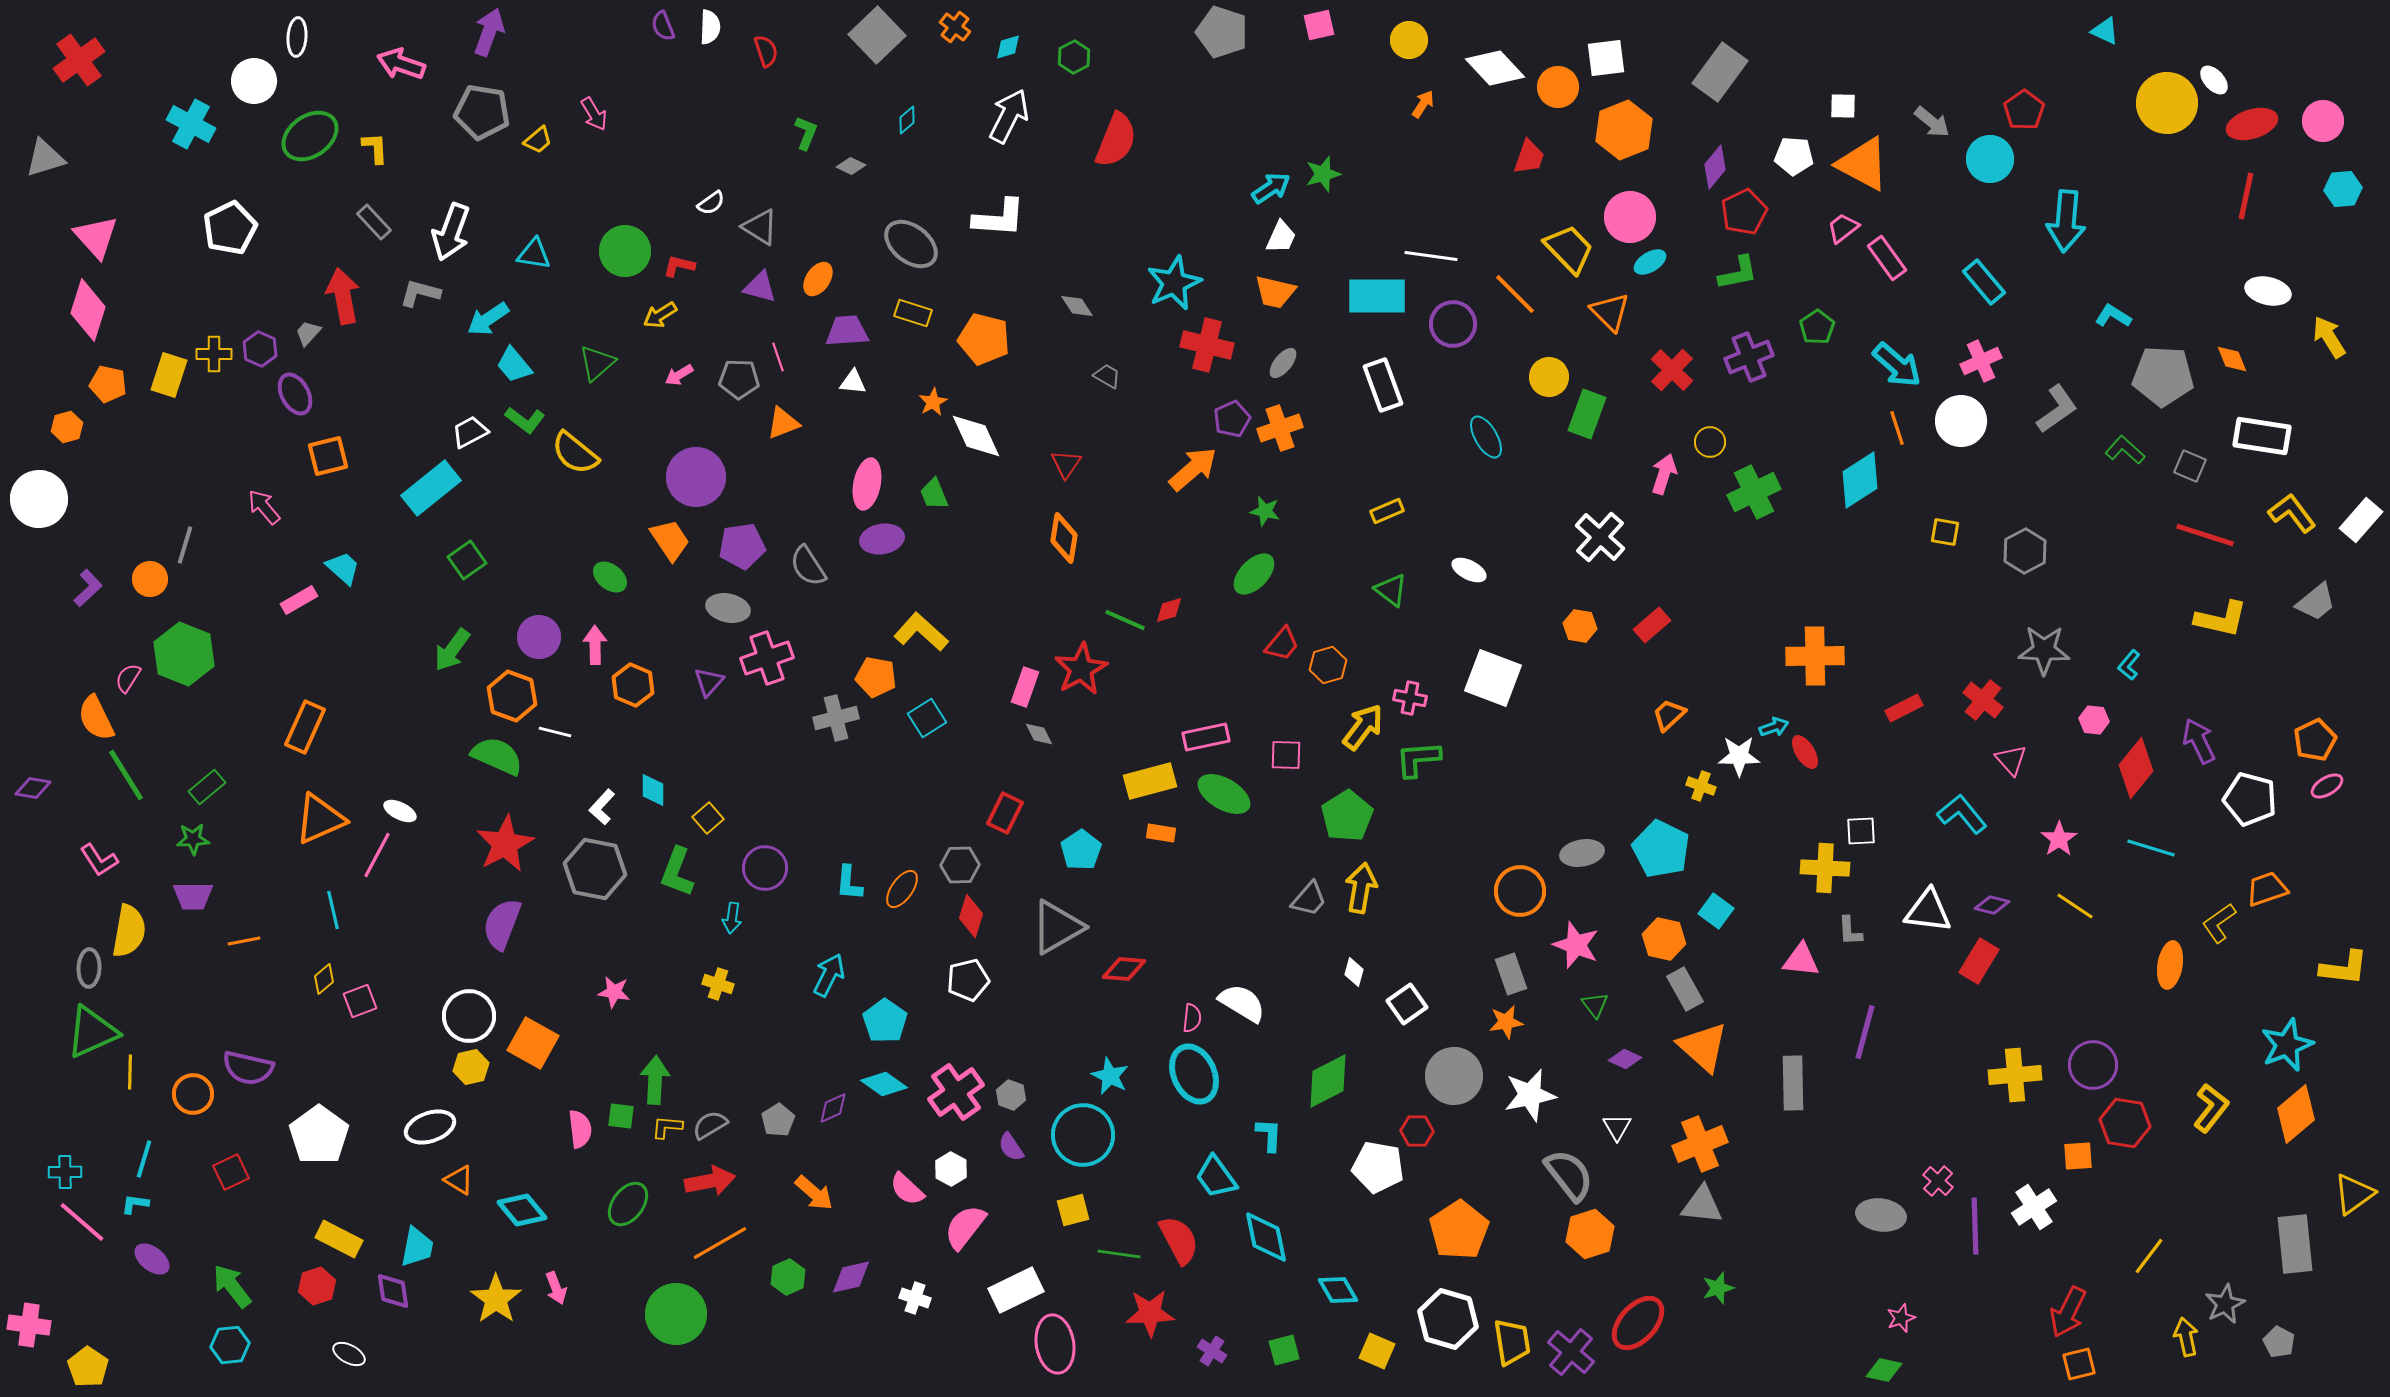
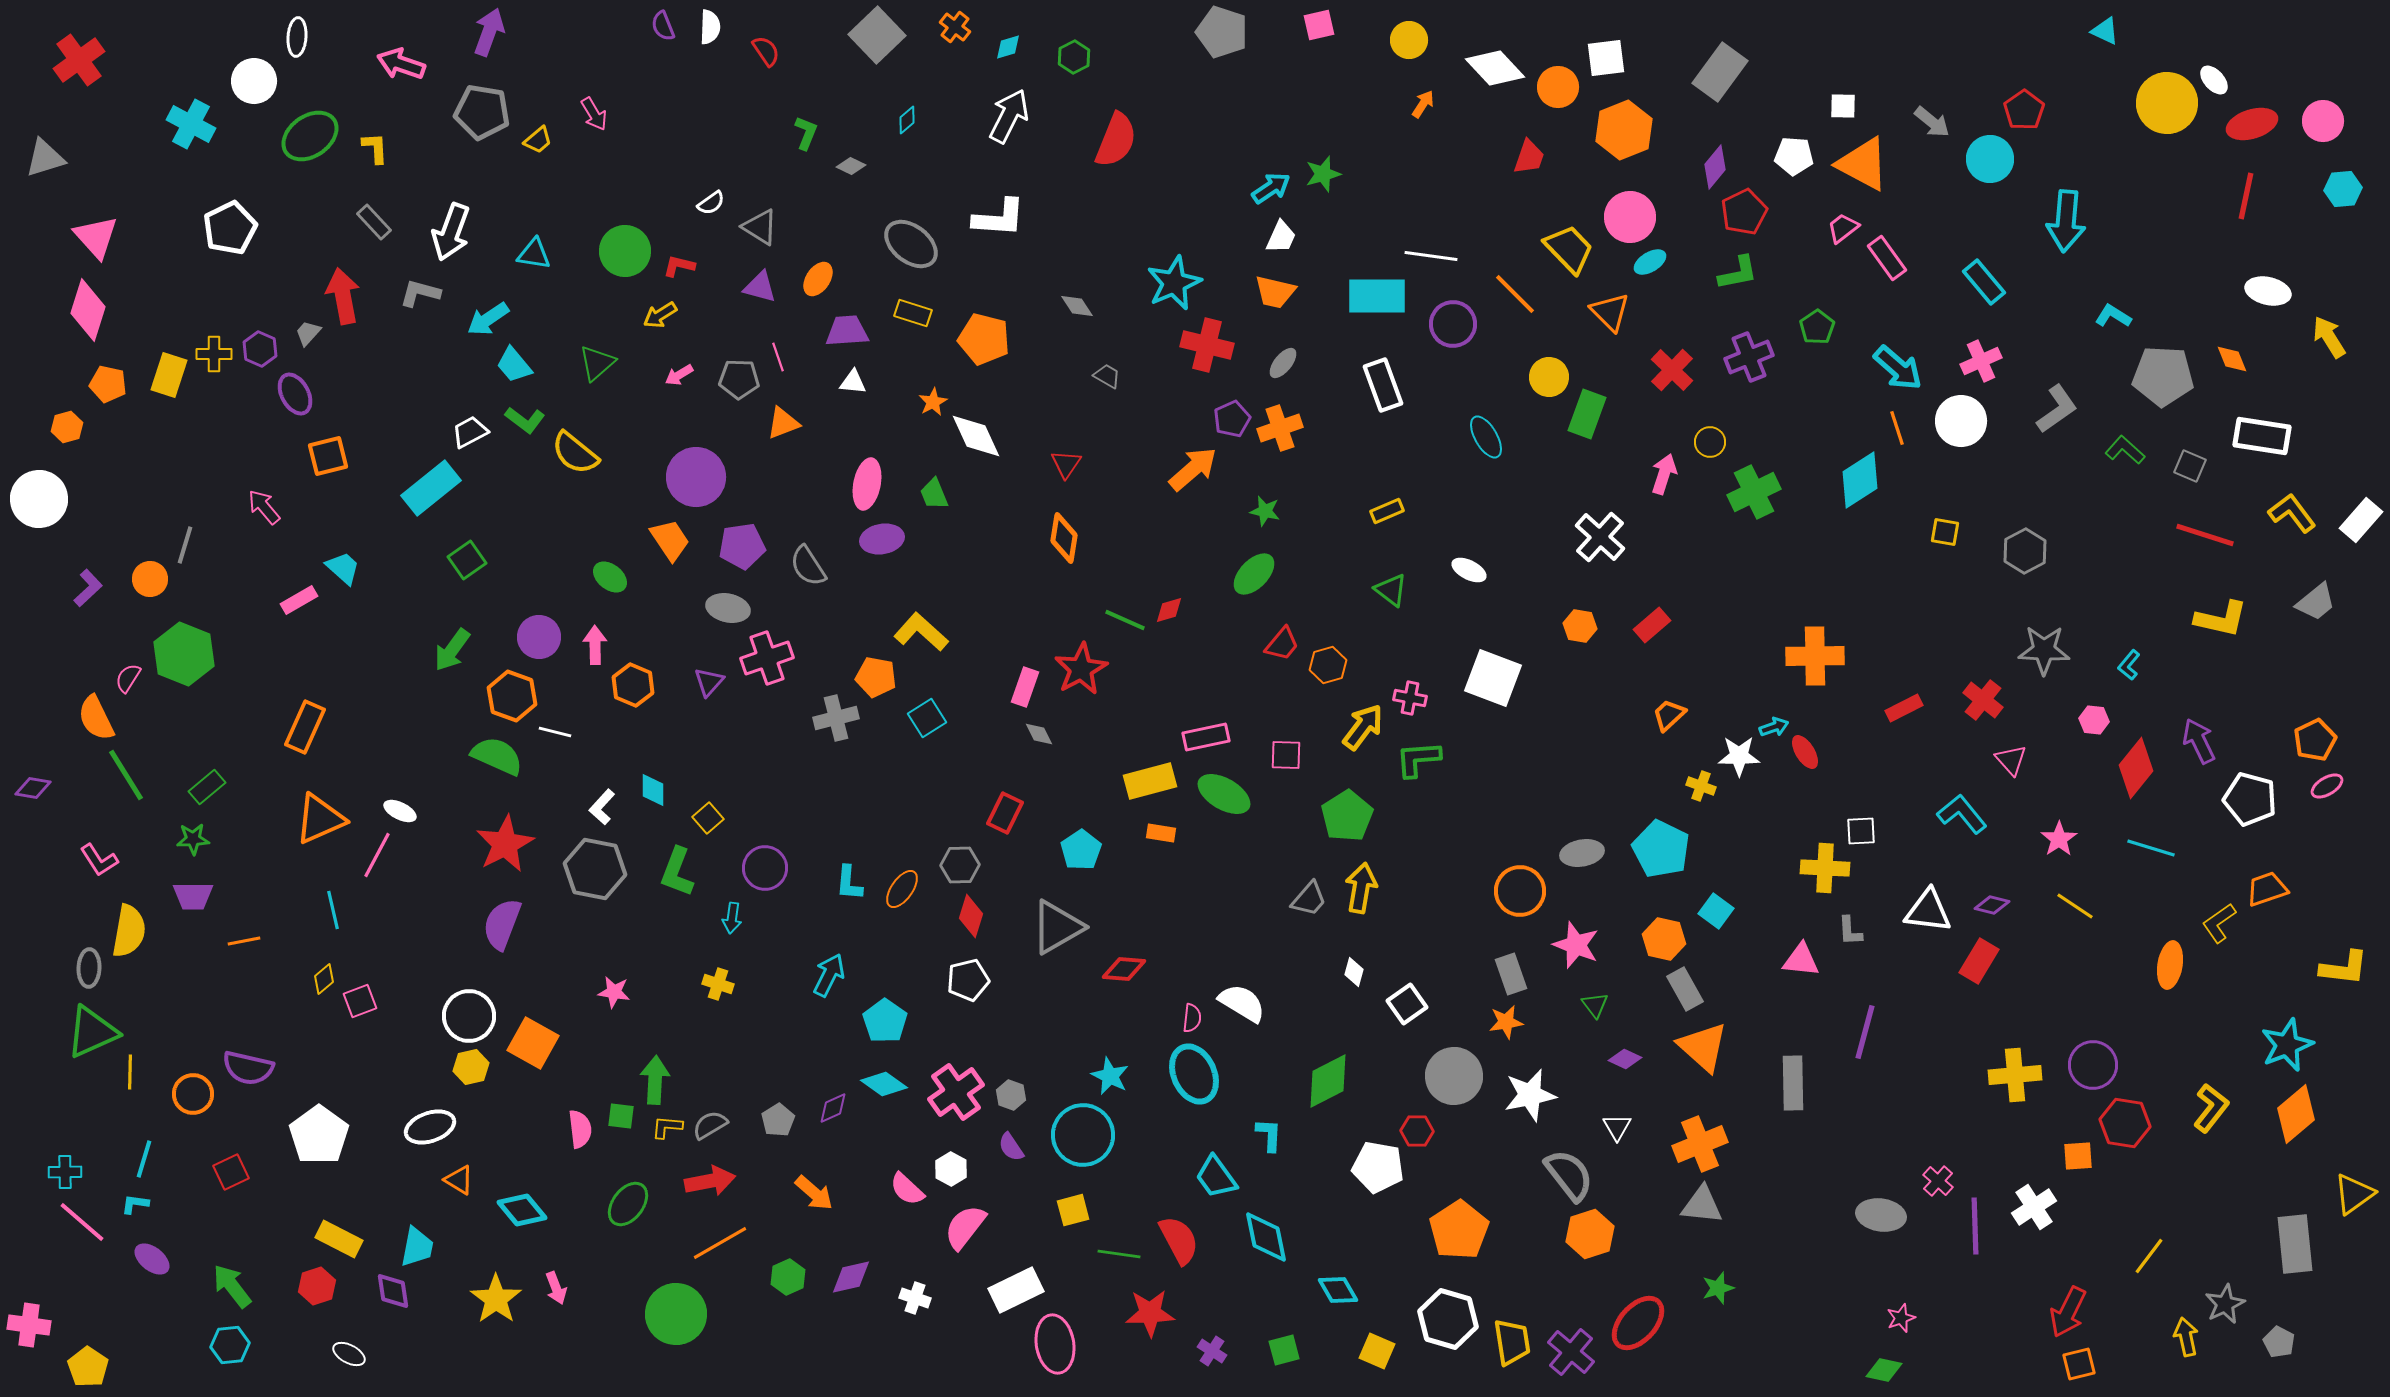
red semicircle at (766, 51): rotated 16 degrees counterclockwise
cyan arrow at (1897, 365): moved 1 px right, 3 px down
